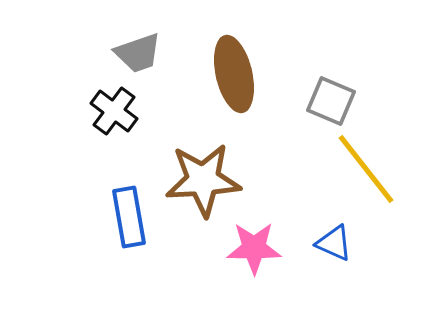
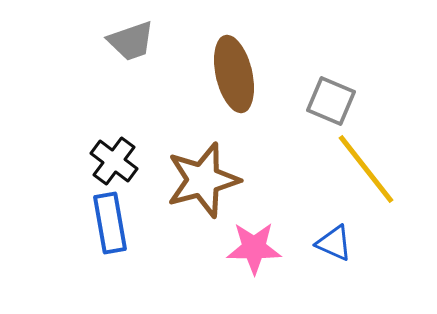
gray trapezoid: moved 7 px left, 12 px up
black cross: moved 50 px down
brown star: rotated 12 degrees counterclockwise
blue rectangle: moved 19 px left, 6 px down
